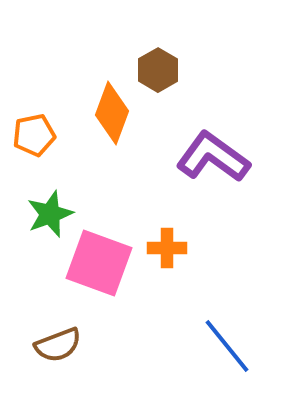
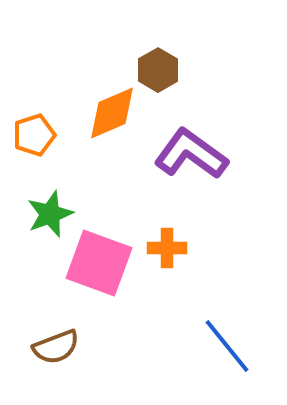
orange diamond: rotated 46 degrees clockwise
orange pentagon: rotated 6 degrees counterclockwise
purple L-shape: moved 22 px left, 3 px up
brown semicircle: moved 2 px left, 2 px down
